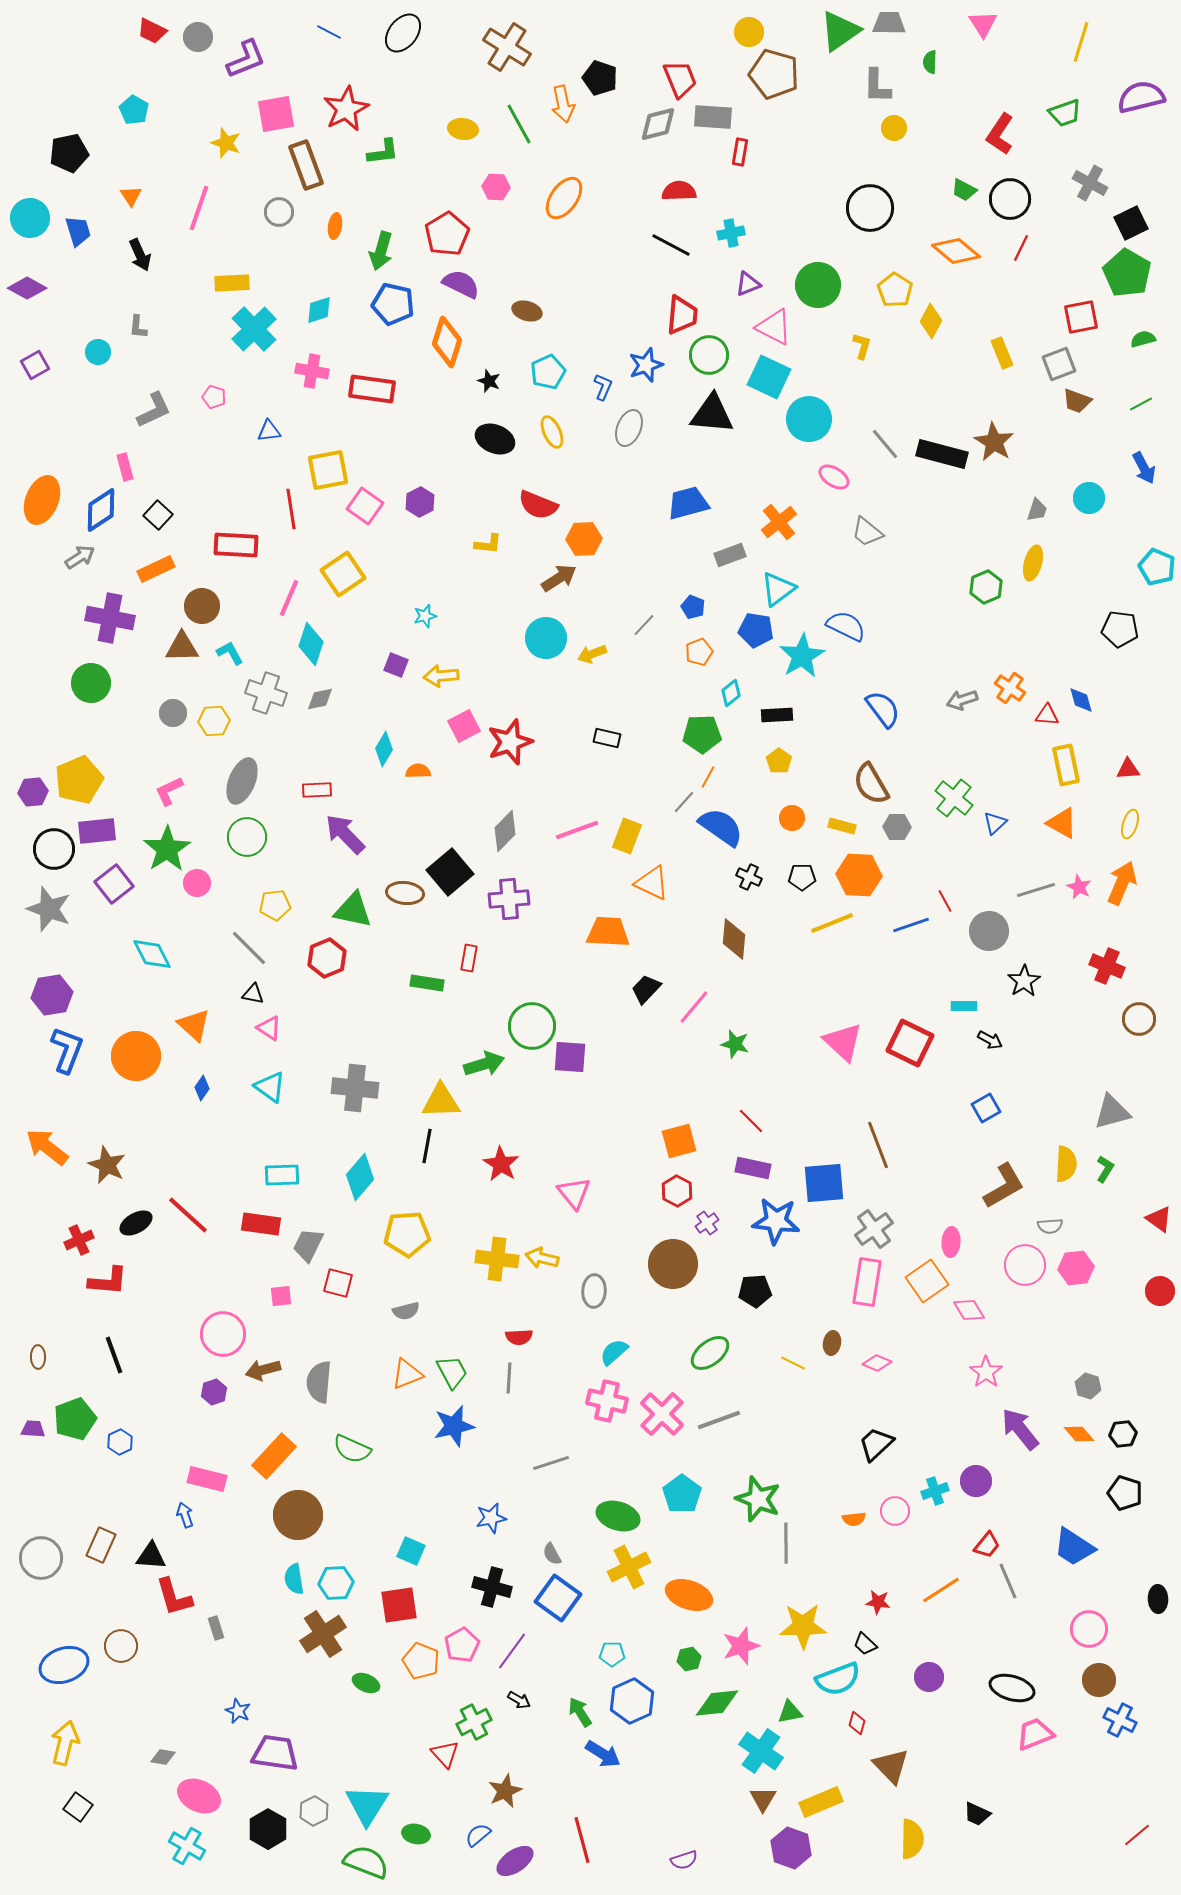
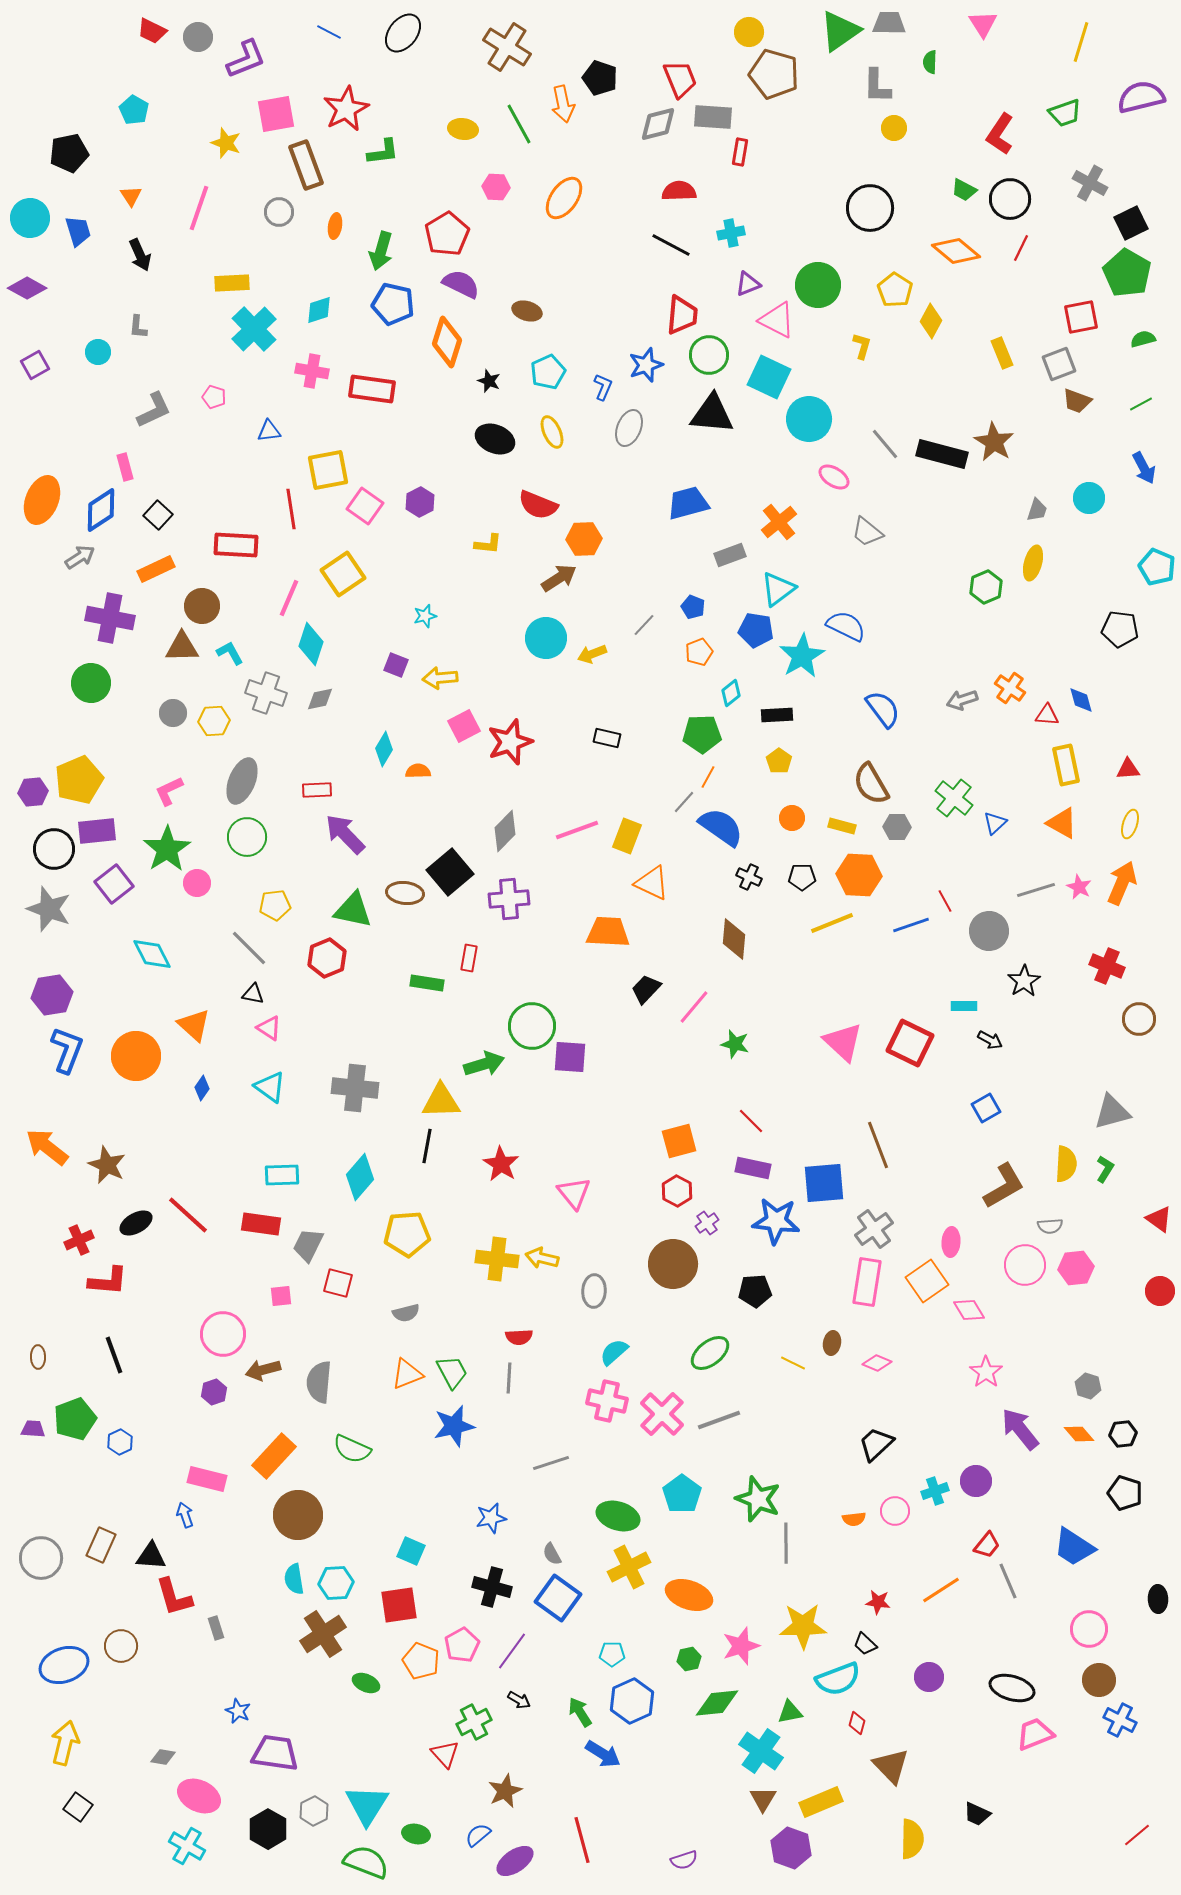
pink triangle at (774, 327): moved 3 px right, 7 px up
yellow arrow at (441, 676): moved 1 px left, 2 px down
gray semicircle at (406, 1311): moved 2 px down
